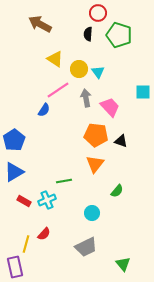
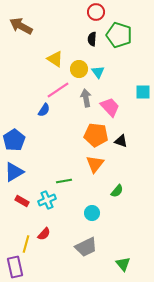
red circle: moved 2 px left, 1 px up
brown arrow: moved 19 px left, 2 px down
black semicircle: moved 4 px right, 5 px down
red rectangle: moved 2 px left
